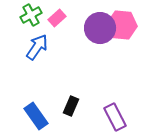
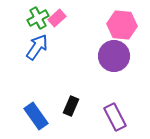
green cross: moved 7 px right, 3 px down
purple circle: moved 14 px right, 28 px down
